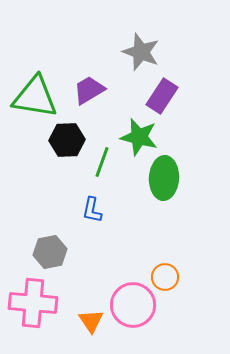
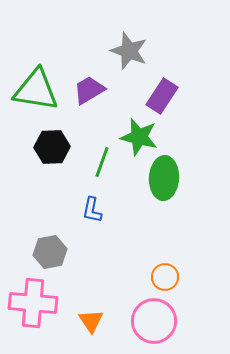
gray star: moved 12 px left, 1 px up
green triangle: moved 1 px right, 7 px up
black hexagon: moved 15 px left, 7 px down
pink circle: moved 21 px right, 16 px down
